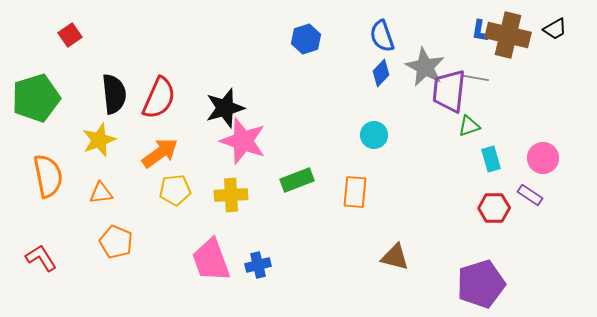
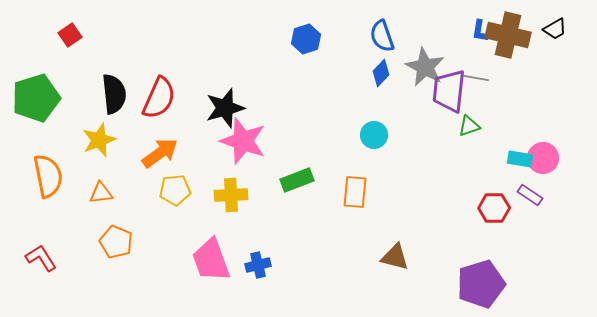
cyan rectangle: moved 29 px right; rotated 65 degrees counterclockwise
